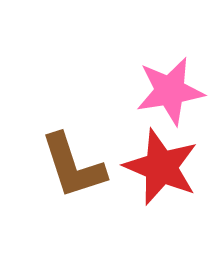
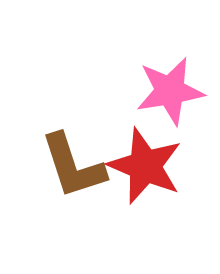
red star: moved 16 px left, 1 px up
